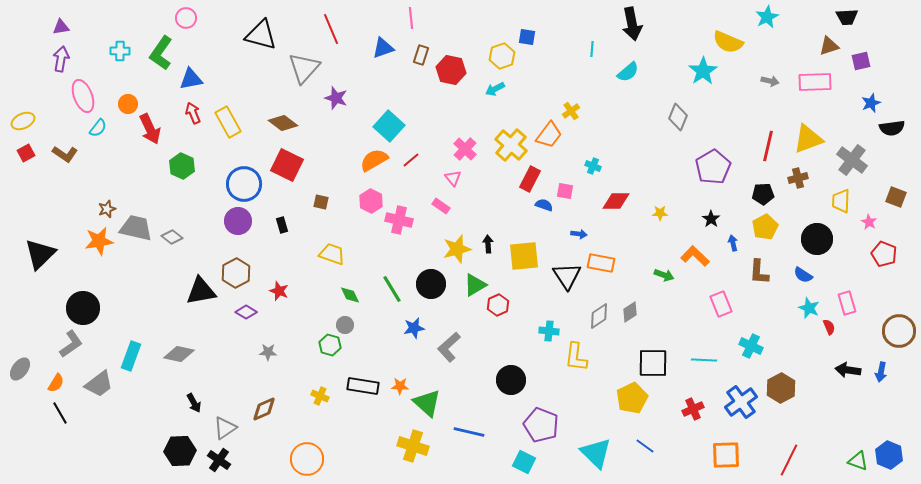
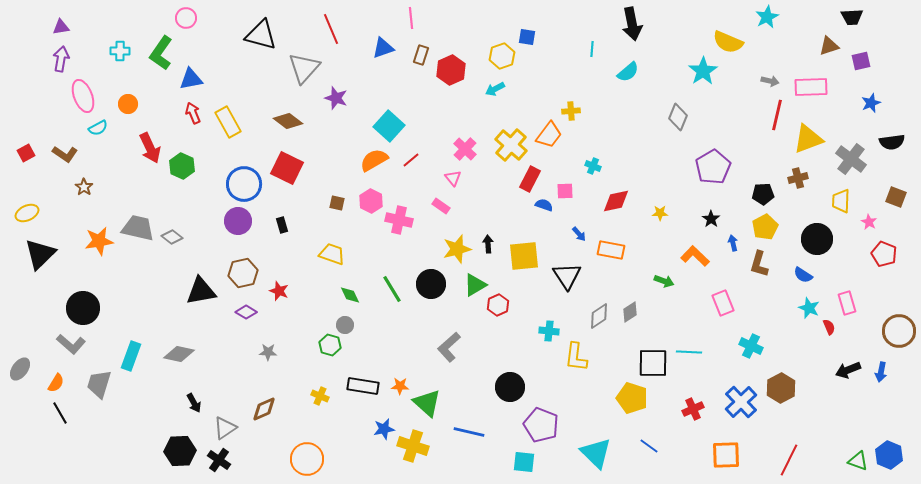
black trapezoid at (847, 17): moved 5 px right
red hexagon at (451, 70): rotated 24 degrees clockwise
pink rectangle at (815, 82): moved 4 px left, 5 px down
yellow cross at (571, 111): rotated 30 degrees clockwise
yellow ellipse at (23, 121): moved 4 px right, 92 px down
brown diamond at (283, 123): moved 5 px right, 2 px up
cyan semicircle at (98, 128): rotated 24 degrees clockwise
black semicircle at (892, 128): moved 14 px down
red arrow at (150, 129): moved 19 px down
red line at (768, 146): moved 9 px right, 31 px up
gray cross at (852, 160): moved 1 px left, 1 px up
red square at (287, 165): moved 3 px down
pink square at (565, 191): rotated 12 degrees counterclockwise
red diamond at (616, 201): rotated 12 degrees counterclockwise
brown square at (321, 202): moved 16 px right, 1 px down
brown star at (107, 209): moved 23 px left, 22 px up; rotated 18 degrees counterclockwise
gray trapezoid at (136, 228): moved 2 px right
blue arrow at (579, 234): rotated 42 degrees clockwise
orange rectangle at (601, 263): moved 10 px right, 13 px up
brown L-shape at (759, 272): moved 8 px up; rotated 12 degrees clockwise
brown hexagon at (236, 273): moved 7 px right; rotated 16 degrees clockwise
green arrow at (664, 275): moved 6 px down
pink rectangle at (721, 304): moved 2 px right, 1 px up
blue star at (414, 328): moved 30 px left, 101 px down
gray L-shape at (71, 344): rotated 76 degrees clockwise
cyan line at (704, 360): moved 15 px left, 8 px up
black arrow at (848, 370): rotated 30 degrees counterclockwise
black circle at (511, 380): moved 1 px left, 7 px down
gray trapezoid at (99, 384): rotated 144 degrees clockwise
yellow pentagon at (632, 398): rotated 28 degrees counterclockwise
blue cross at (741, 402): rotated 8 degrees counterclockwise
blue line at (645, 446): moved 4 px right
cyan square at (524, 462): rotated 20 degrees counterclockwise
